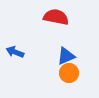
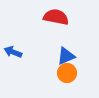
blue arrow: moved 2 px left
orange circle: moved 2 px left
